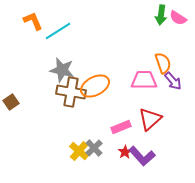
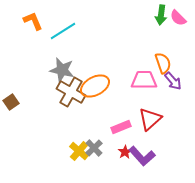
pink semicircle: rotated 12 degrees clockwise
cyan line: moved 5 px right
brown cross: rotated 20 degrees clockwise
